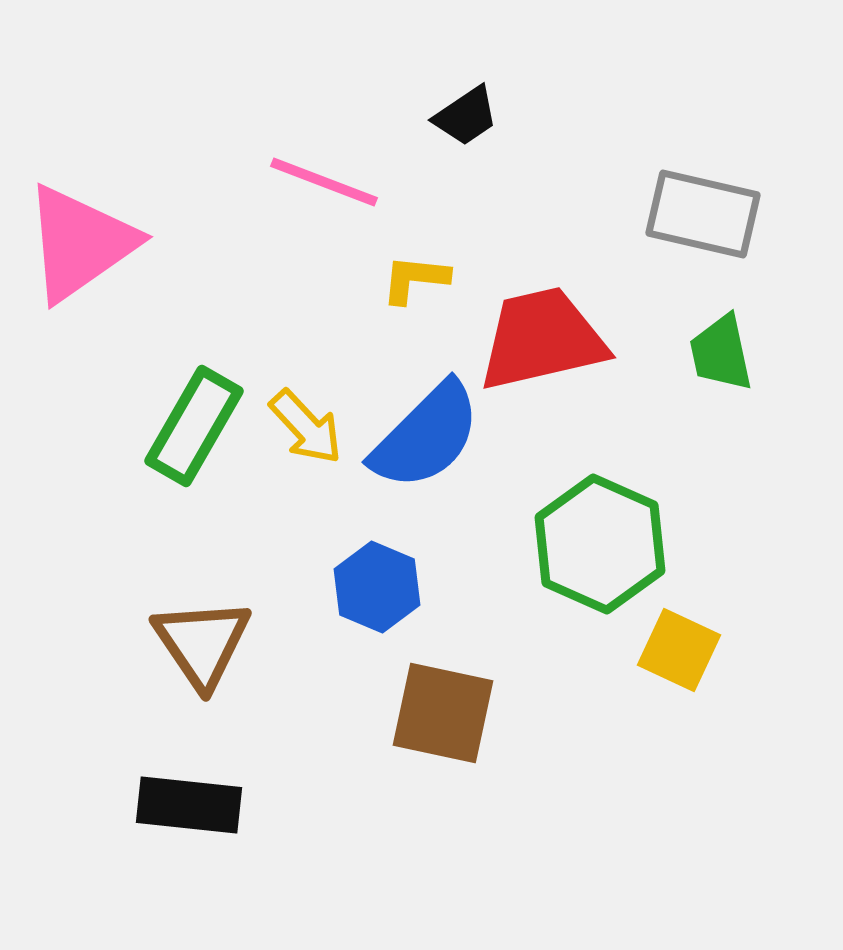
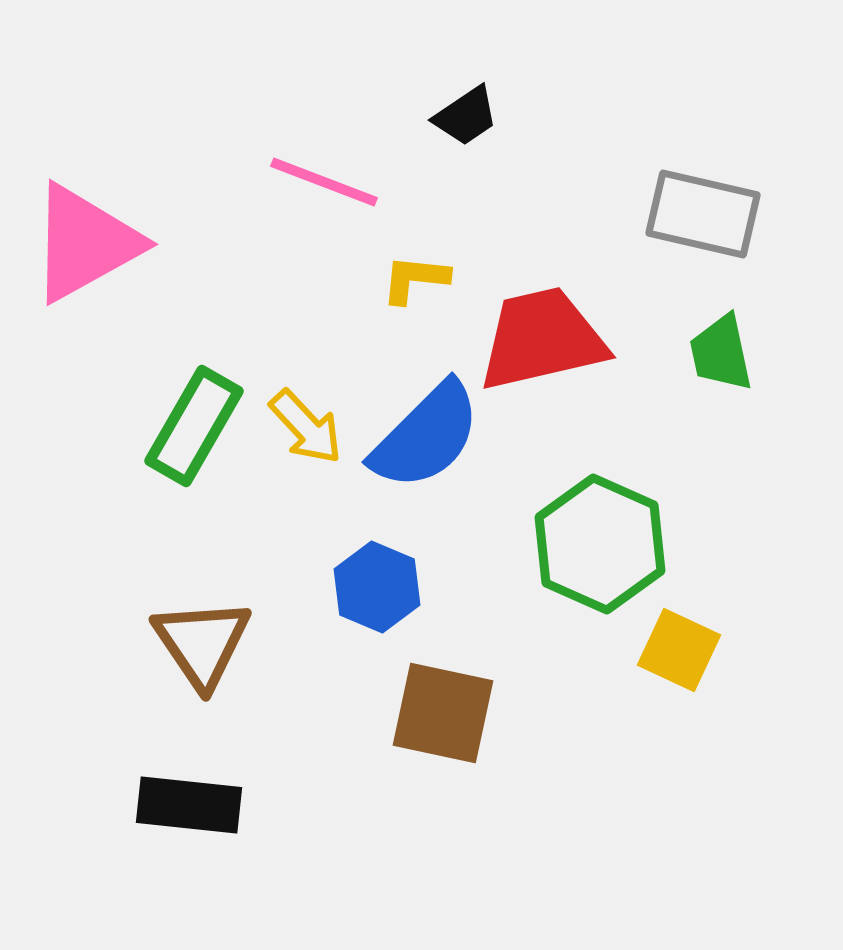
pink triangle: moved 5 px right; rotated 6 degrees clockwise
